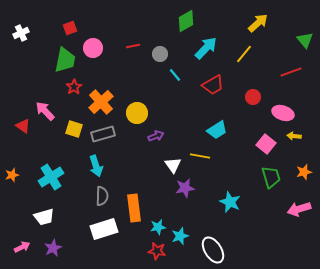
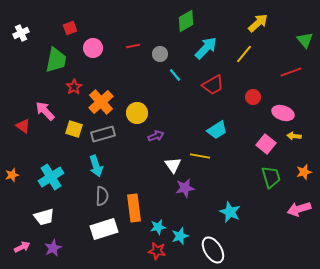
green trapezoid at (65, 60): moved 9 px left
cyan star at (230, 202): moved 10 px down
